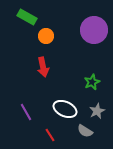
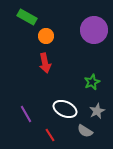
red arrow: moved 2 px right, 4 px up
purple line: moved 2 px down
